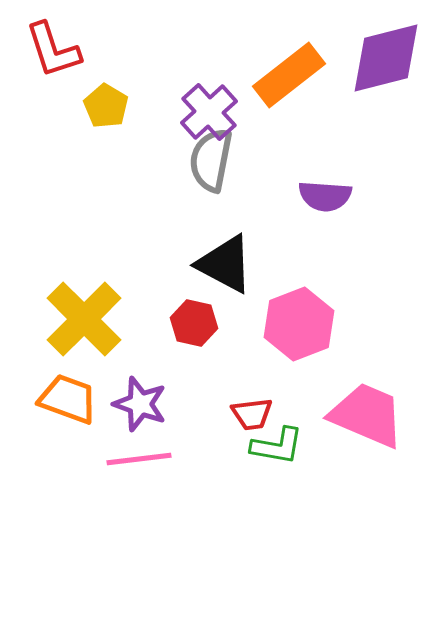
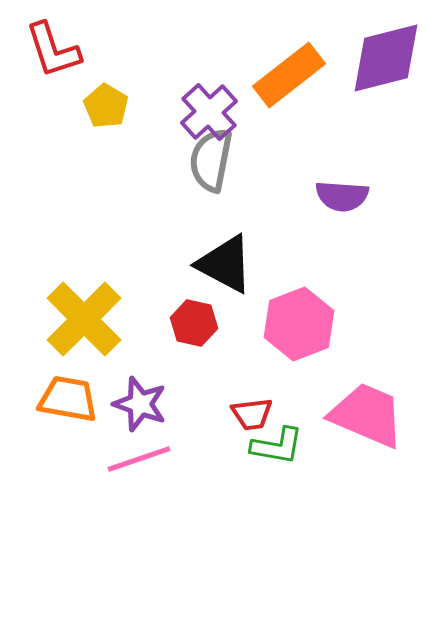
purple semicircle: moved 17 px right
orange trapezoid: rotated 10 degrees counterclockwise
pink line: rotated 12 degrees counterclockwise
